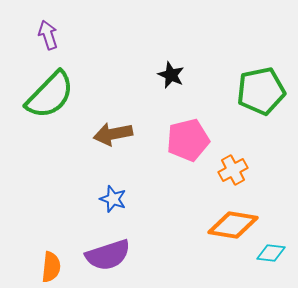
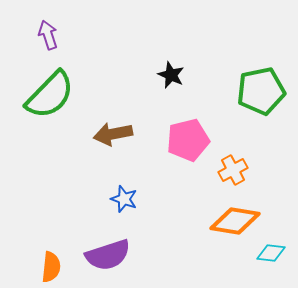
blue star: moved 11 px right
orange diamond: moved 2 px right, 4 px up
